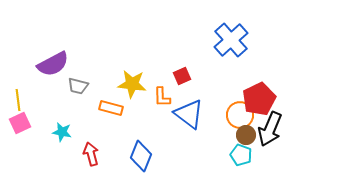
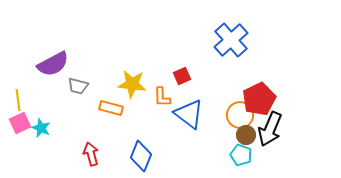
cyan star: moved 21 px left, 4 px up; rotated 12 degrees clockwise
